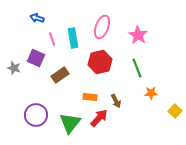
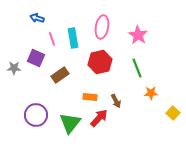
pink ellipse: rotated 10 degrees counterclockwise
gray star: rotated 16 degrees counterclockwise
yellow square: moved 2 px left, 2 px down
